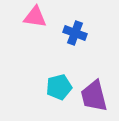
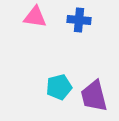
blue cross: moved 4 px right, 13 px up; rotated 15 degrees counterclockwise
